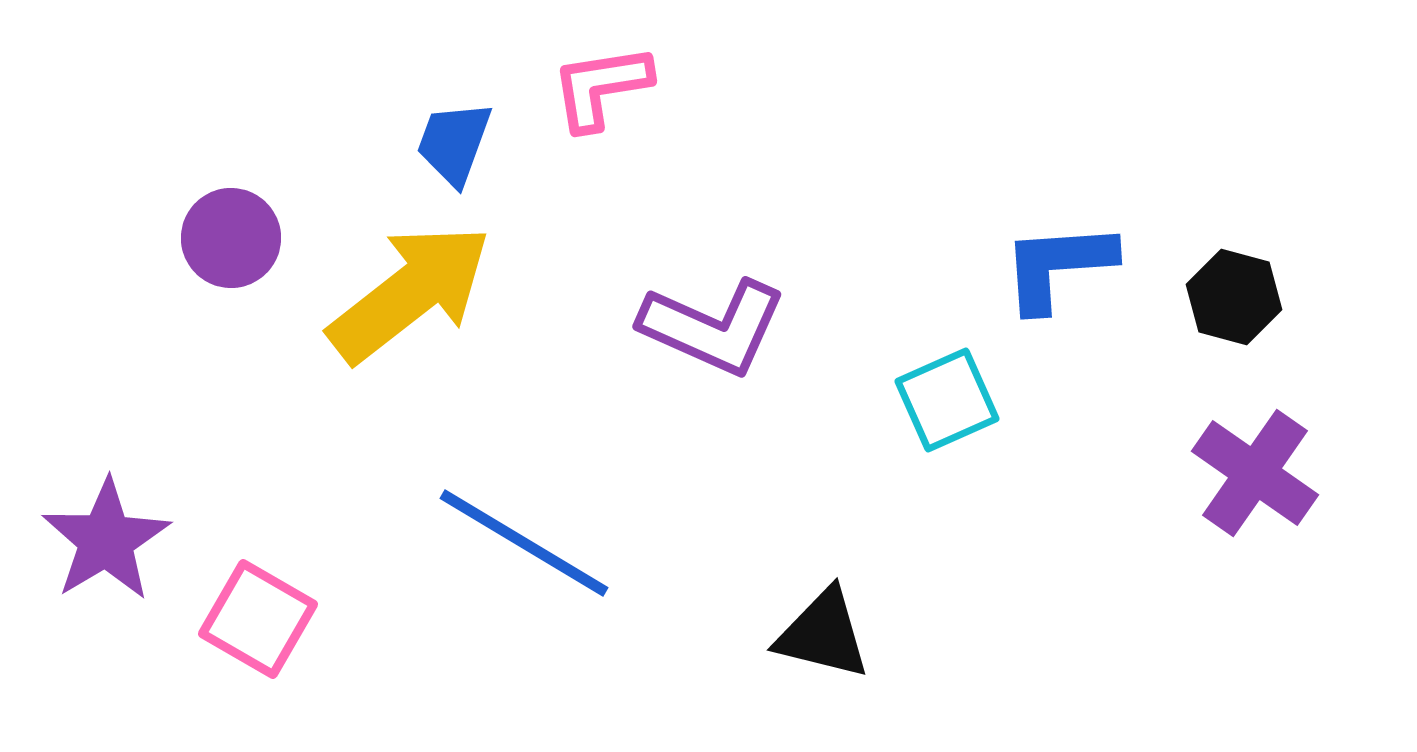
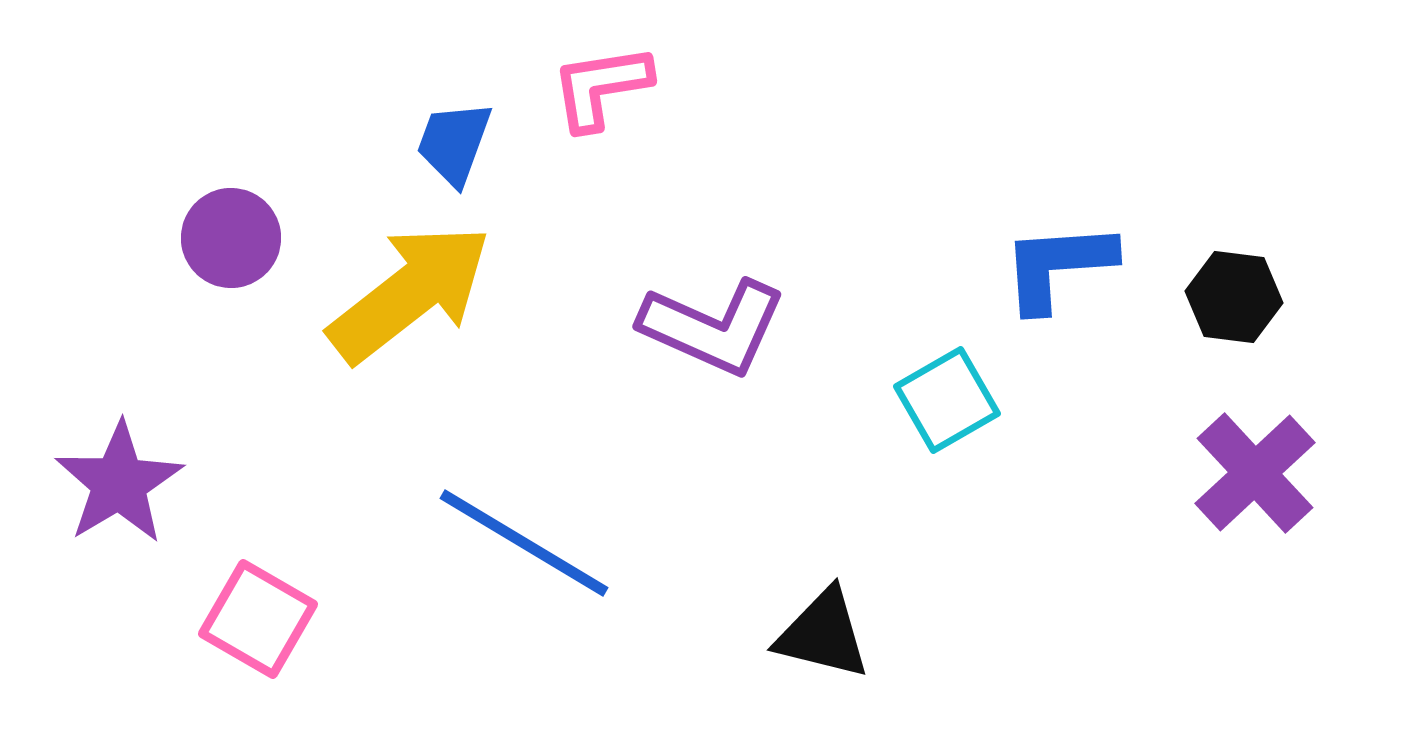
black hexagon: rotated 8 degrees counterclockwise
cyan square: rotated 6 degrees counterclockwise
purple cross: rotated 12 degrees clockwise
purple star: moved 13 px right, 57 px up
